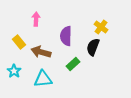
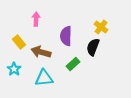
cyan star: moved 2 px up
cyan triangle: moved 1 px right, 1 px up
